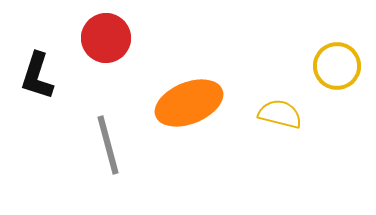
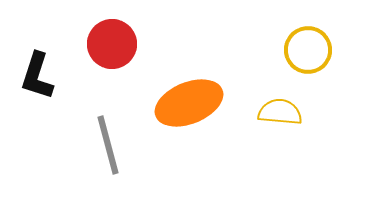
red circle: moved 6 px right, 6 px down
yellow circle: moved 29 px left, 16 px up
yellow semicircle: moved 2 px up; rotated 9 degrees counterclockwise
